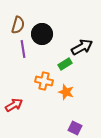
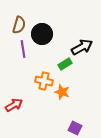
brown semicircle: moved 1 px right
orange star: moved 4 px left
